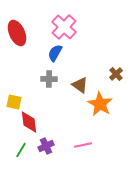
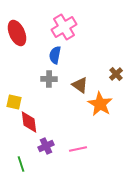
pink cross: rotated 15 degrees clockwise
blue semicircle: moved 2 px down; rotated 18 degrees counterclockwise
pink line: moved 5 px left, 4 px down
green line: moved 14 px down; rotated 49 degrees counterclockwise
